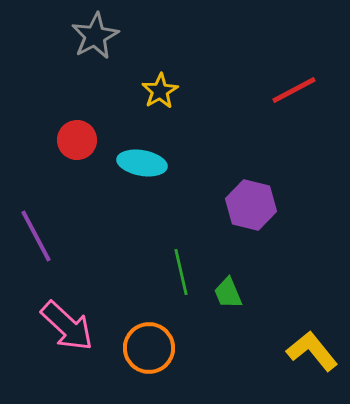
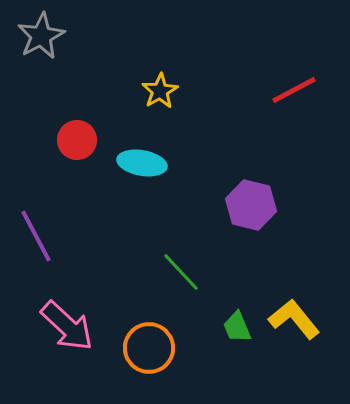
gray star: moved 54 px left
green line: rotated 30 degrees counterclockwise
green trapezoid: moved 9 px right, 34 px down
yellow L-shape: moved 18 px left, 32 px up
